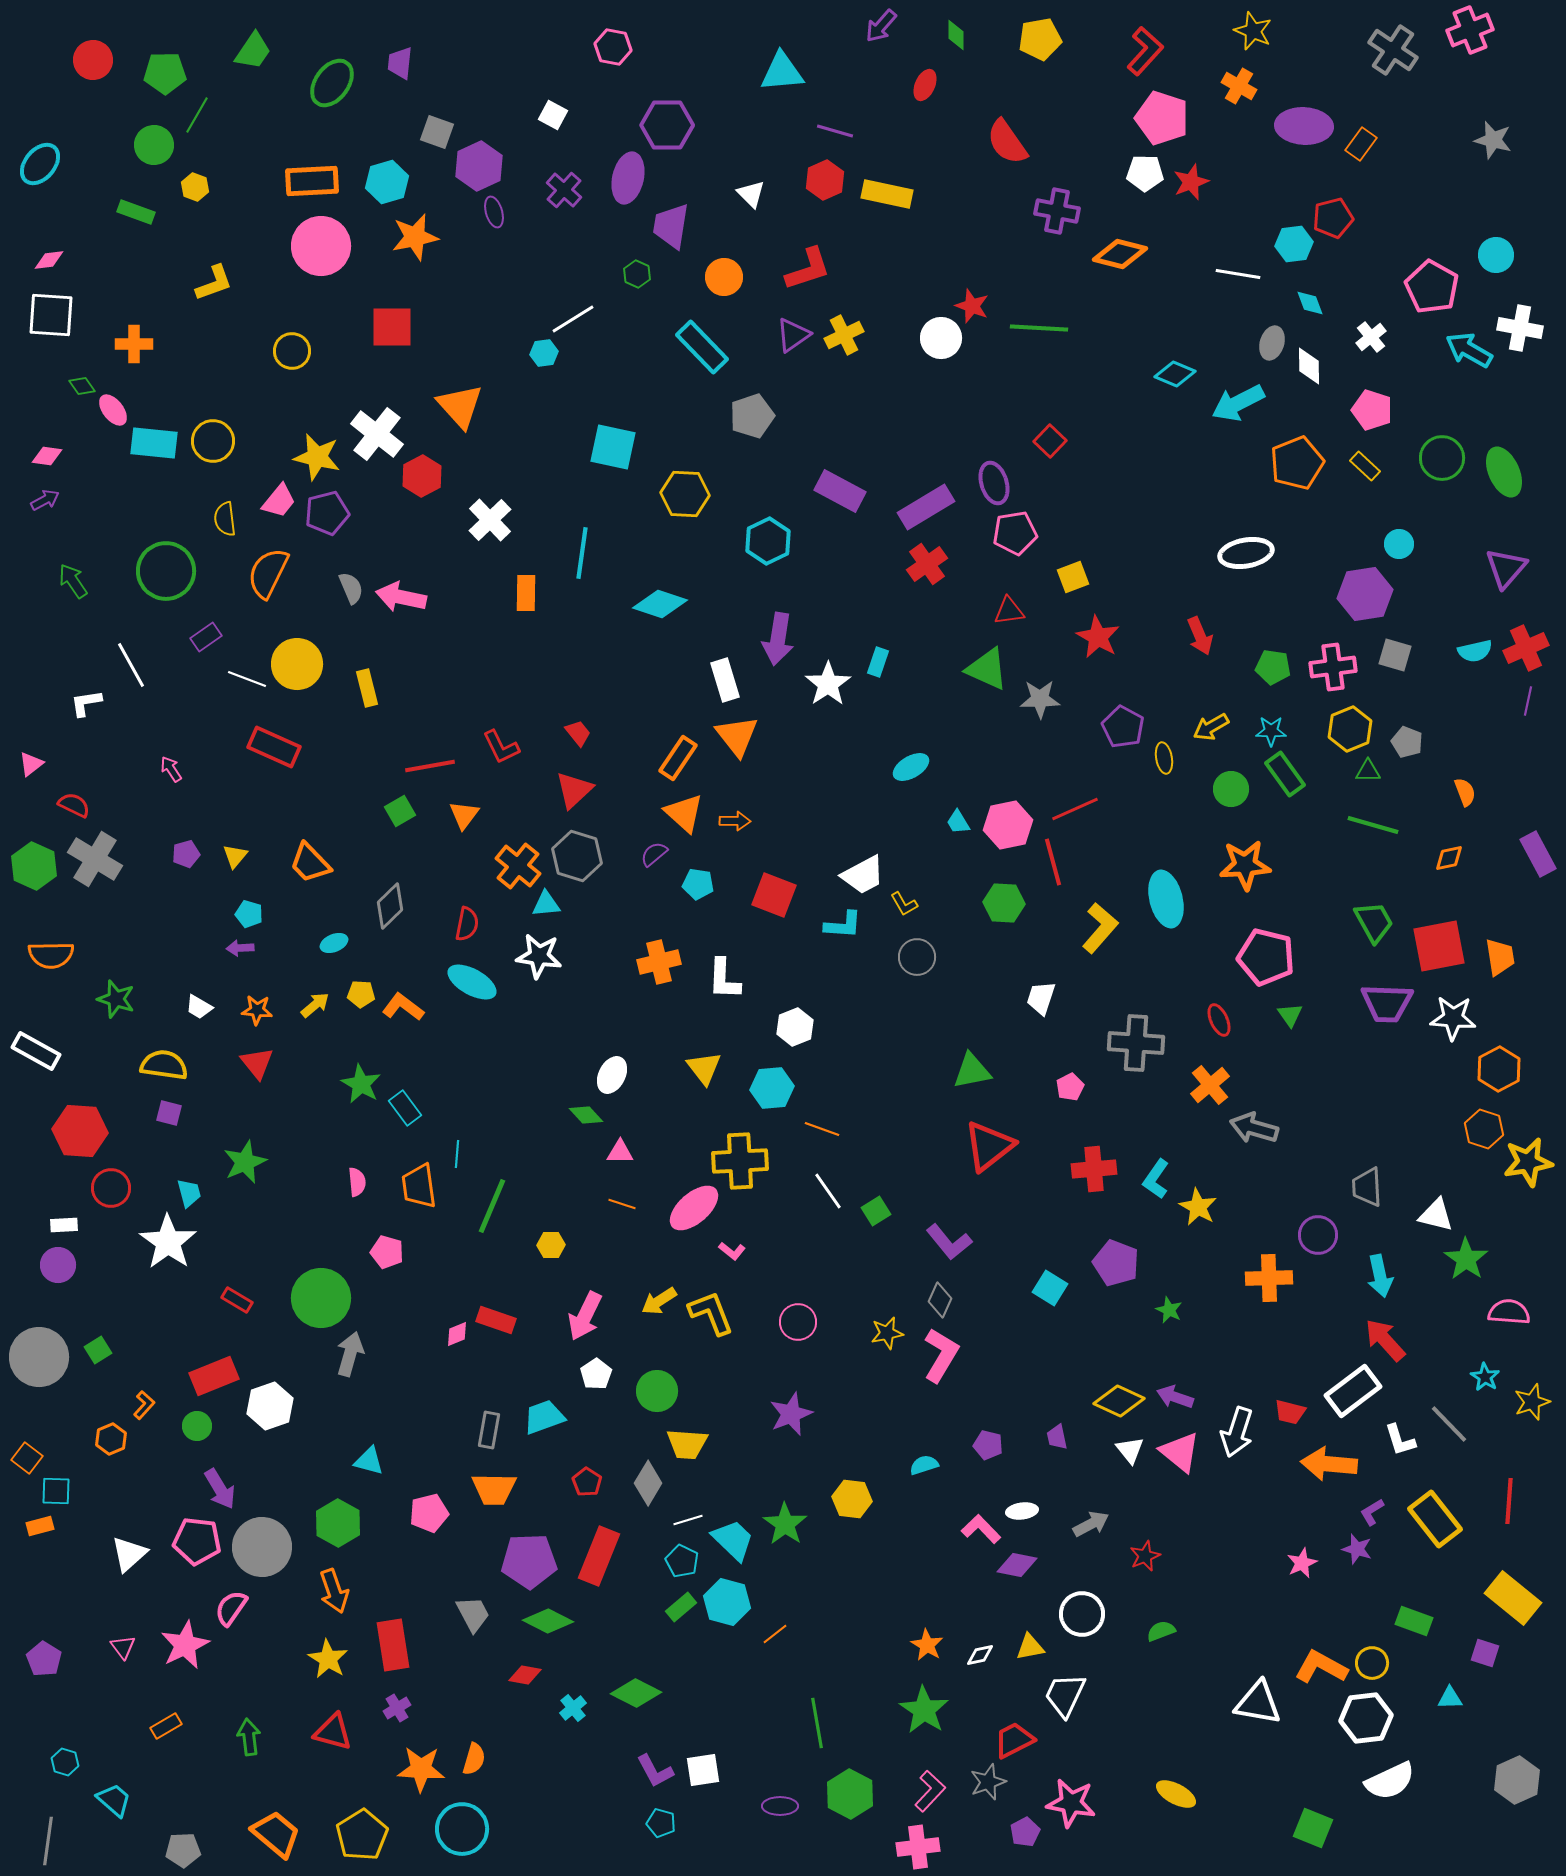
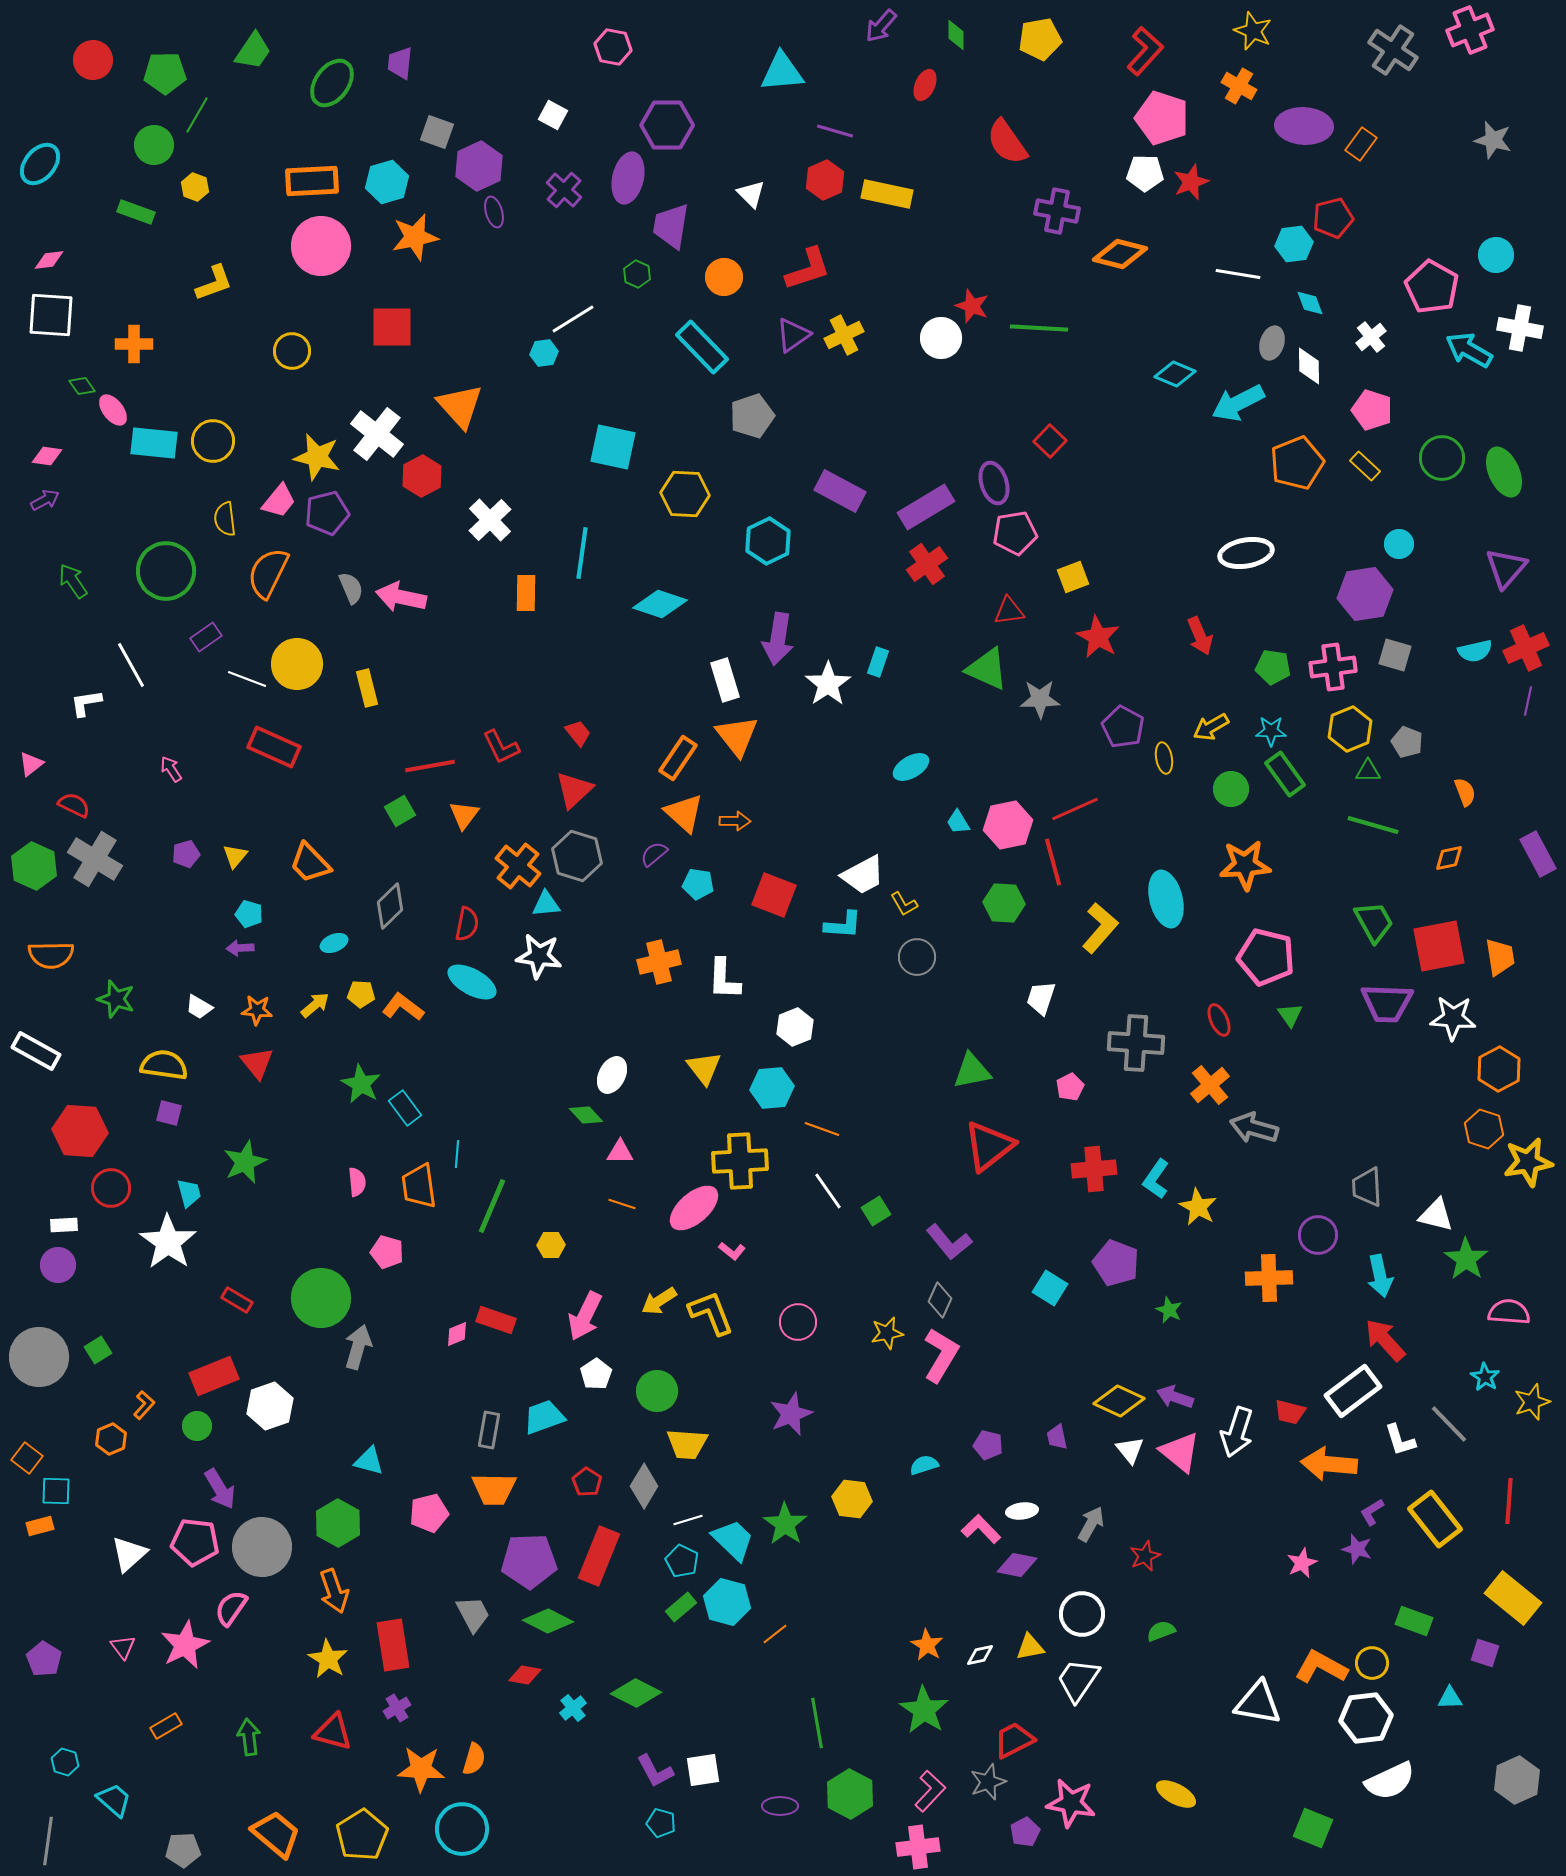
gray arrow at (350, 1354): moved 8 px right, 7 px up
gray diamond at (648, 1483): moved 4 px left, 3 px down
gray arrow at (1091, 1524): rotated 33 degrees counterclockwise
pink pentagon at (197, 1541): moved 2 px left, 1 px down
white trapezoid at (1065, 1695): moved 13 px right, 15 px up; rotated 9 degrees clockwise
